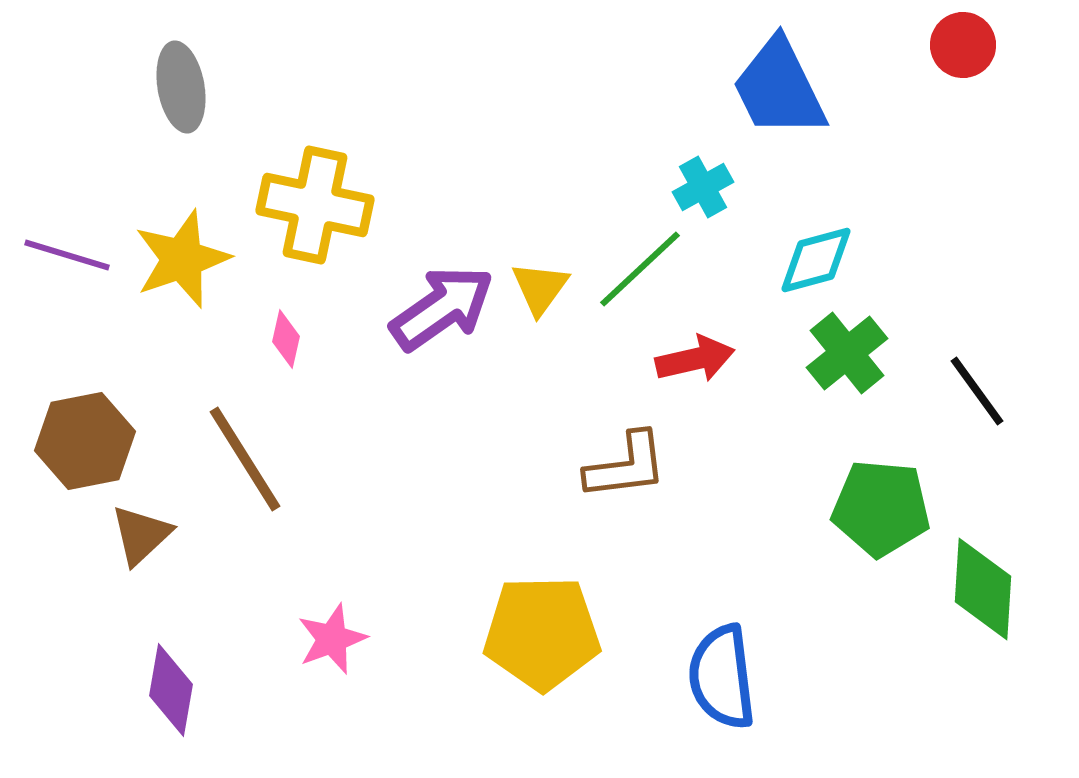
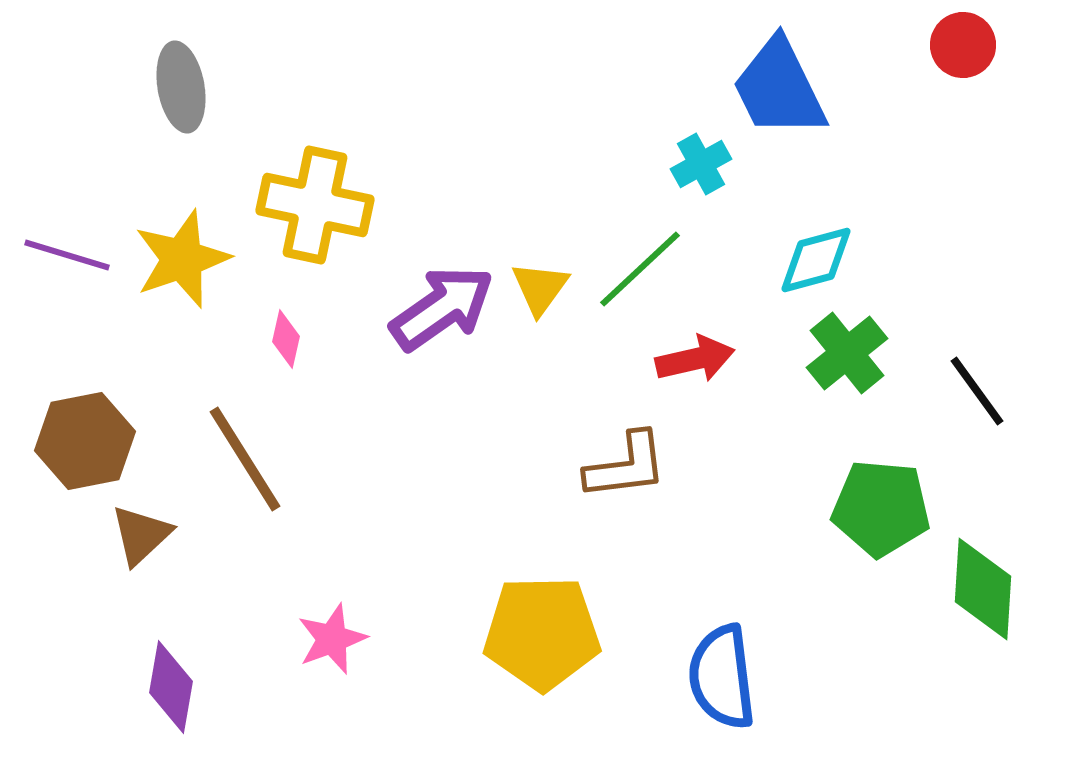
cyan cross: moved 2 px left, 23 px up
purple diamond: moved 3 px up
